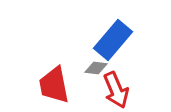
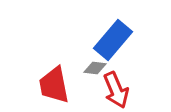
gray diamond: moved 1 px left
